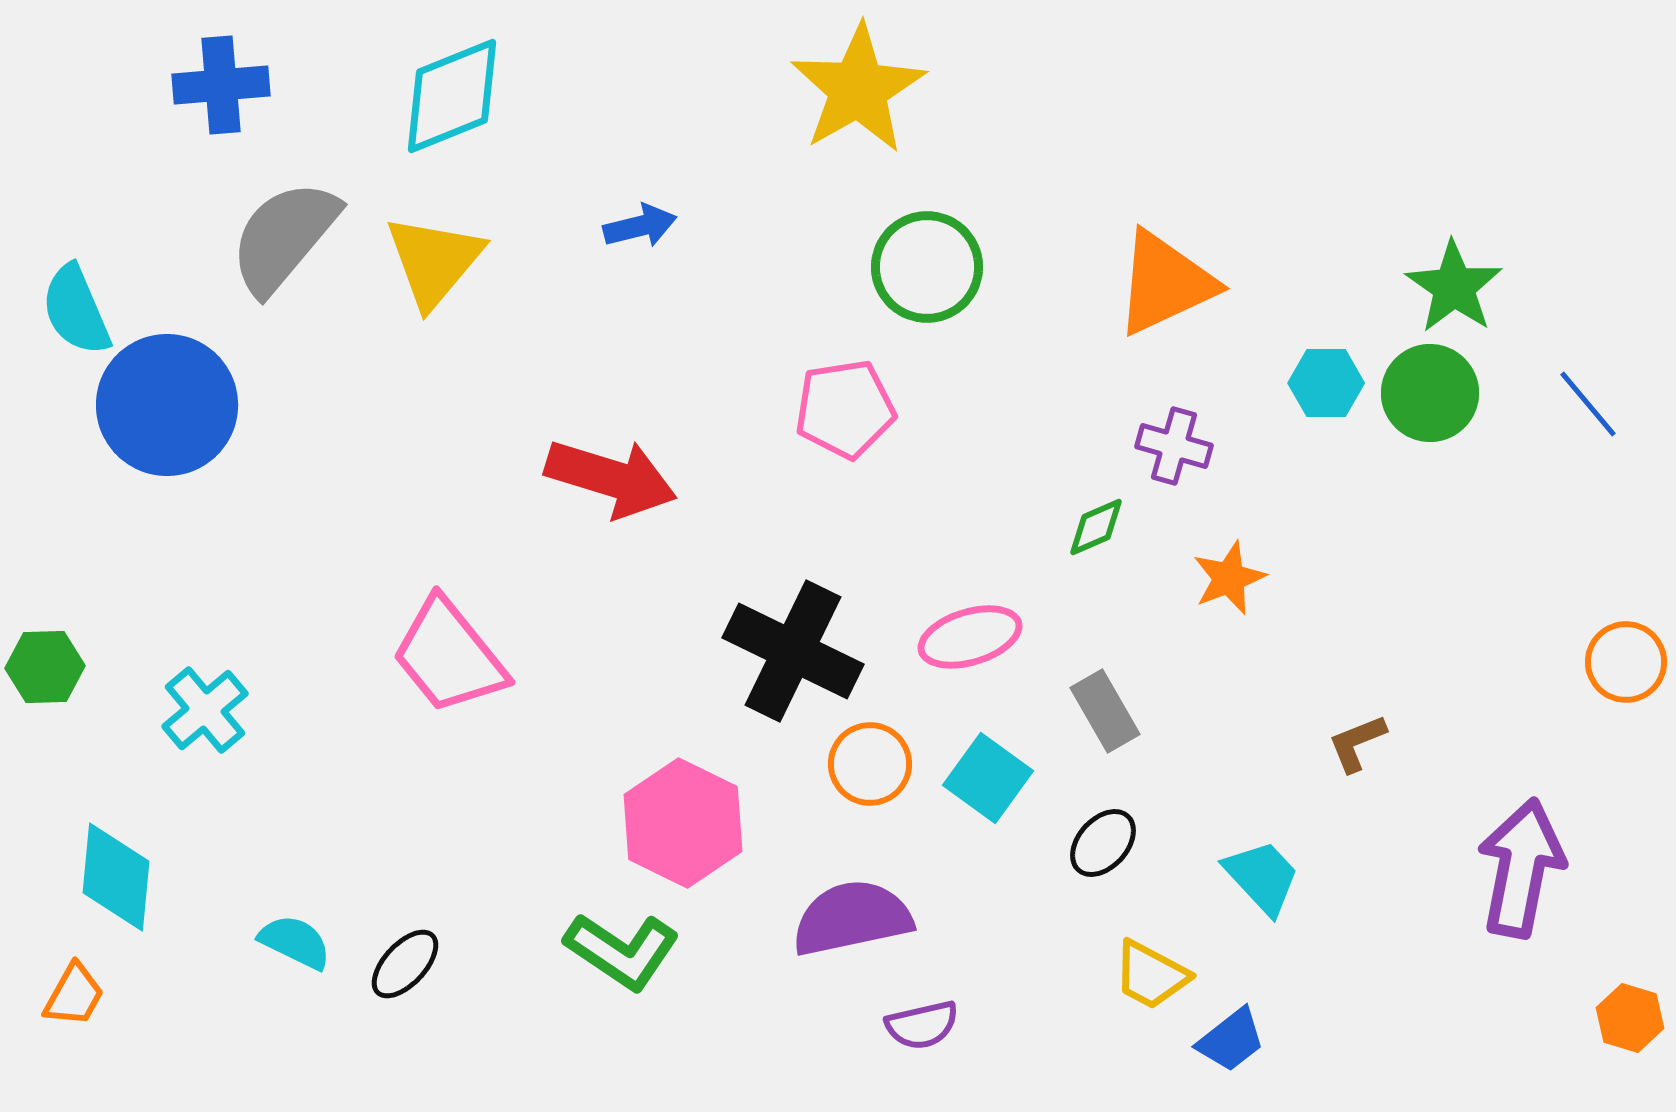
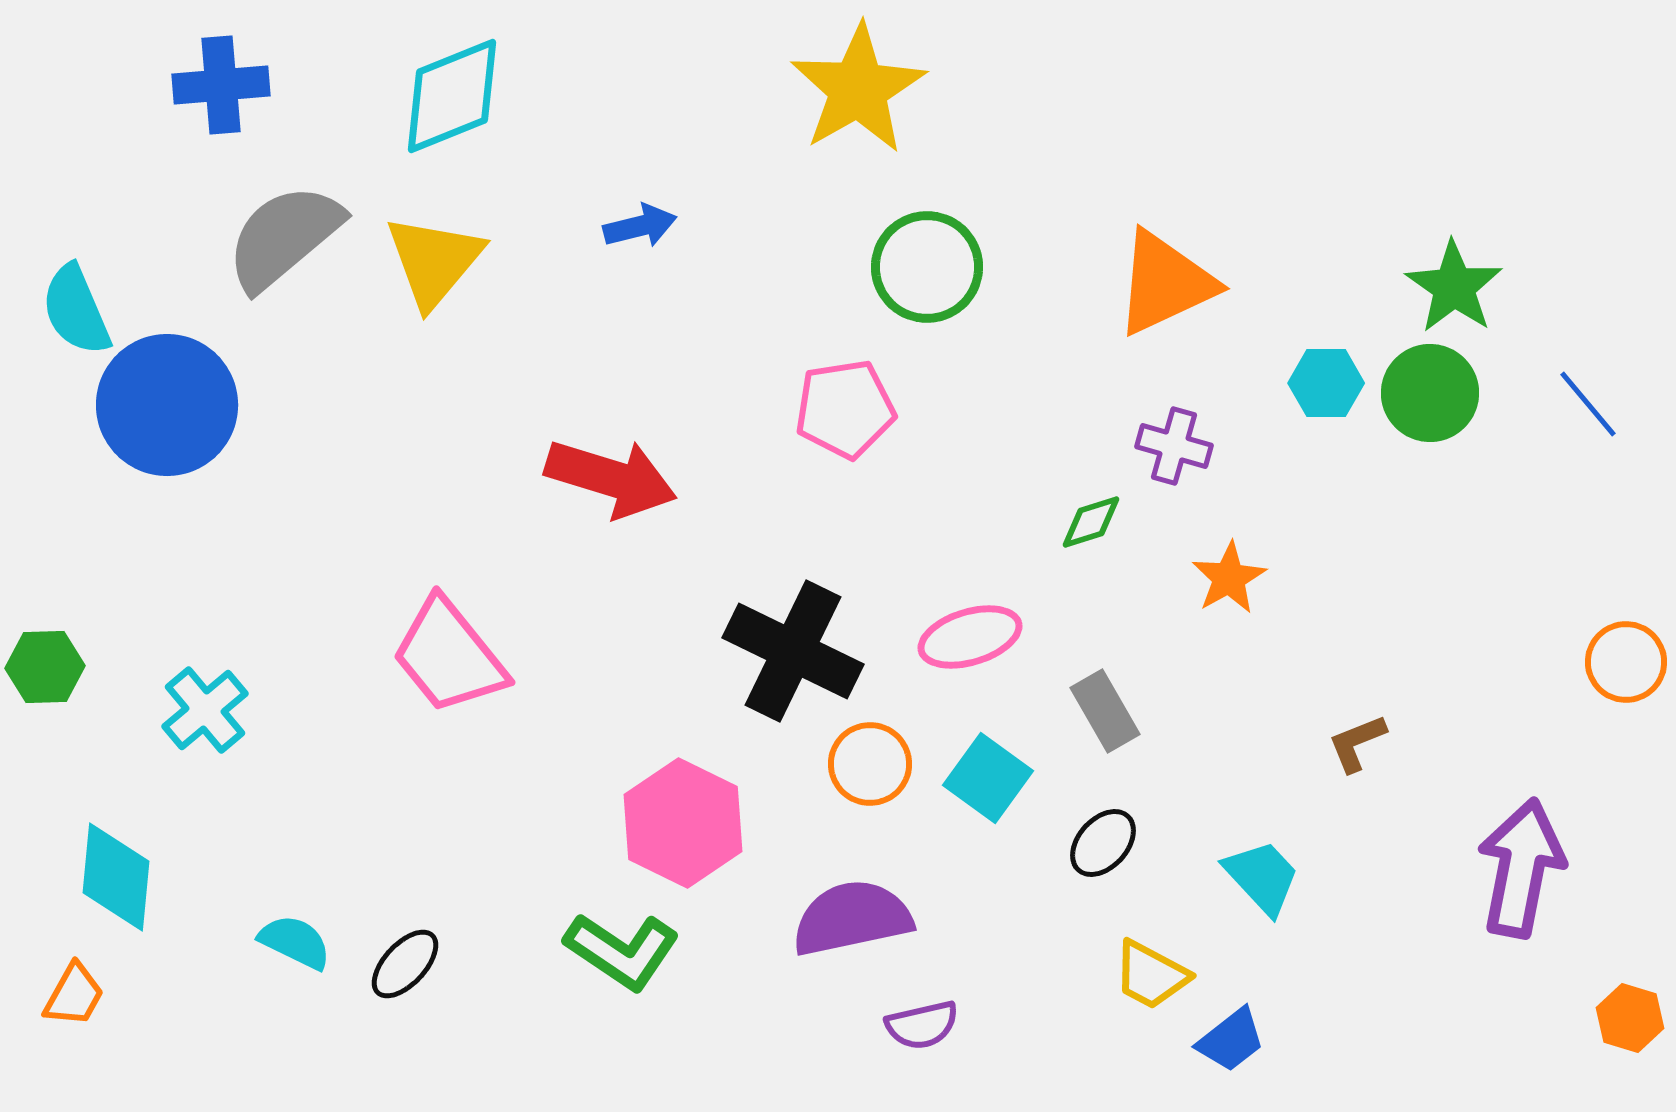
gray semicircle at (284, 237): rotated 10 degrees clockwise
green diamond at (1096, 527): moved 5 px left, 5 px up; rotated 6 degrees clockwise
orange star at (1229, 578): rotated 8 degrees counterclockwise
